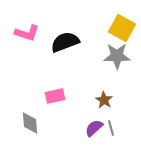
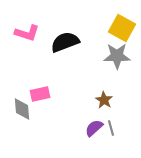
pink rectangle: moved 15 px left, 2 px up
gray diamond: moved 8 px left, 14 px up
